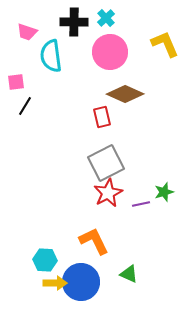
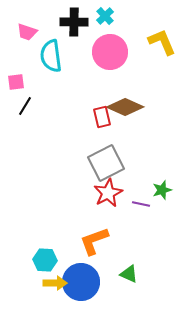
cyan cross: moved 1 px left, 2 px up
yellow L-shape: moved 3 px left, 2 px up
brown diamond: moved 13 px down
green star: moved 2 px left, 2 px up
purple line: rotated 24 degrees clockwise
orange L-shape: rotated 84 degrees counterclockwise
